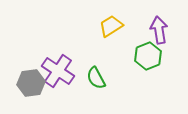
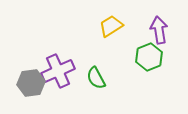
green hexagon: moved 1 px right, 1 px down
purple cross: rotated 32 degrees clockwise
